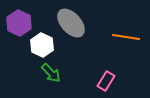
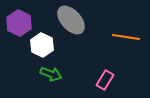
gray ellipse: moved 3 px up
green arrow: moved 1 px down; rotated 25 degrees counterclockwise
pink rectangle: moved 1 px left, 1 px up
